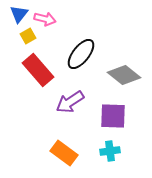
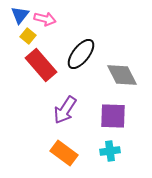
blue triangle: moved 1 px right, 1 px down
yellow square: rotated 21 degrees counterclockwise
red rectangle: moved 3 px right, 5 px up
gray diamond: moved 2 px left; rotated 24 degrees clockwise
purple arrow: moved 5 px left, 8 px down; rotated 24 degrees counterclockwise
